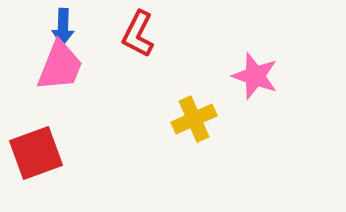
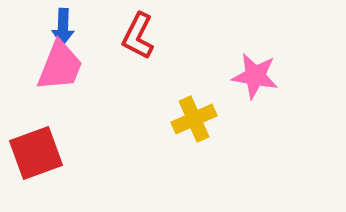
red L-shape: moved 2 px down
pink star: rotated 9 degrees counterclockwise
